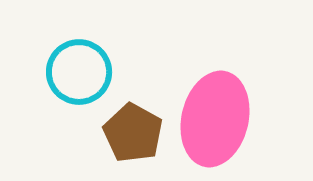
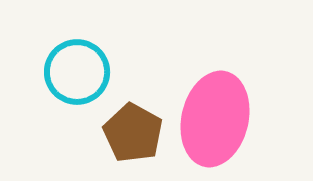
cyan circle: moved 2 px left
